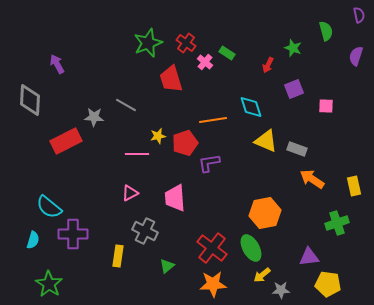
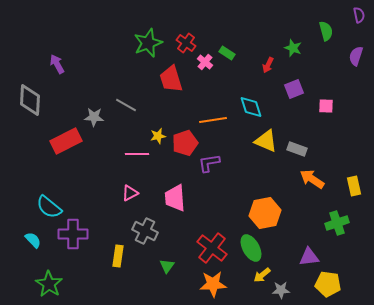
cyan semicircle at (33, 240): rotated 60 degrees counterclockwise
green triangle at (167, 266): rotated 14 degrees counterclockwise
